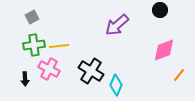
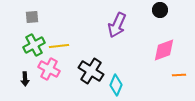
gray square: rotated 24 degrees clockwise
purple arrow: rotated 25 degrees counterclockwise
green cross: rotated 20 degrees counterclockwise
orange line: rotated 48 degrees clockwise
